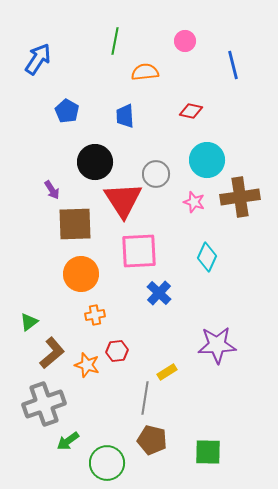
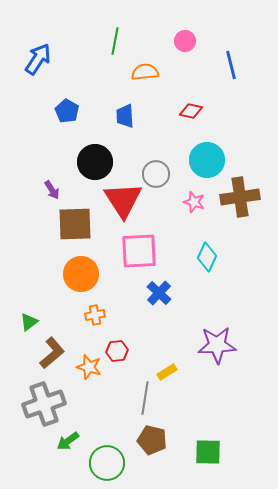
blue line: moved 2 px left
orange star: moved 2 px right, 2 px down
